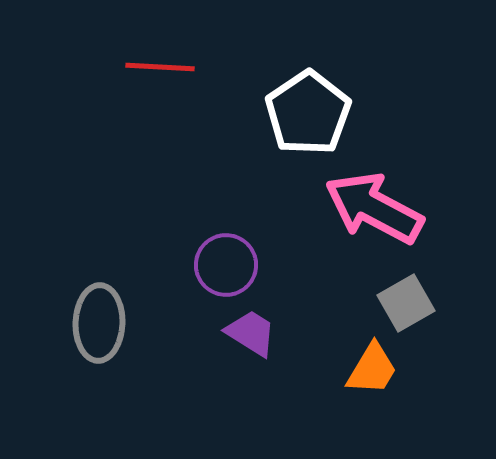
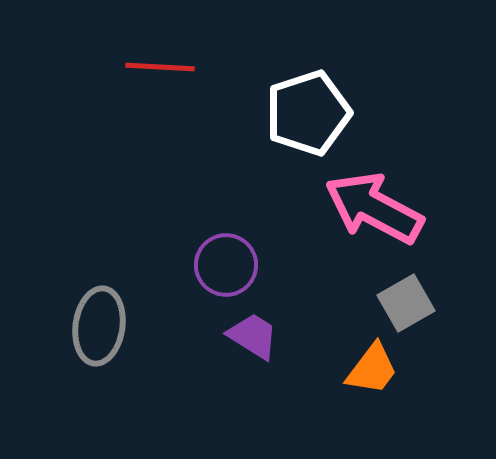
white pentagon: rotated 16 degrees clockwise
gray ellipse: moved 3 px down; rotated 6 degrees clockwise
purple trapezoid: moved 2 px right, 3 px down
orange trapezoid: rotated 6 degrees clockwise
